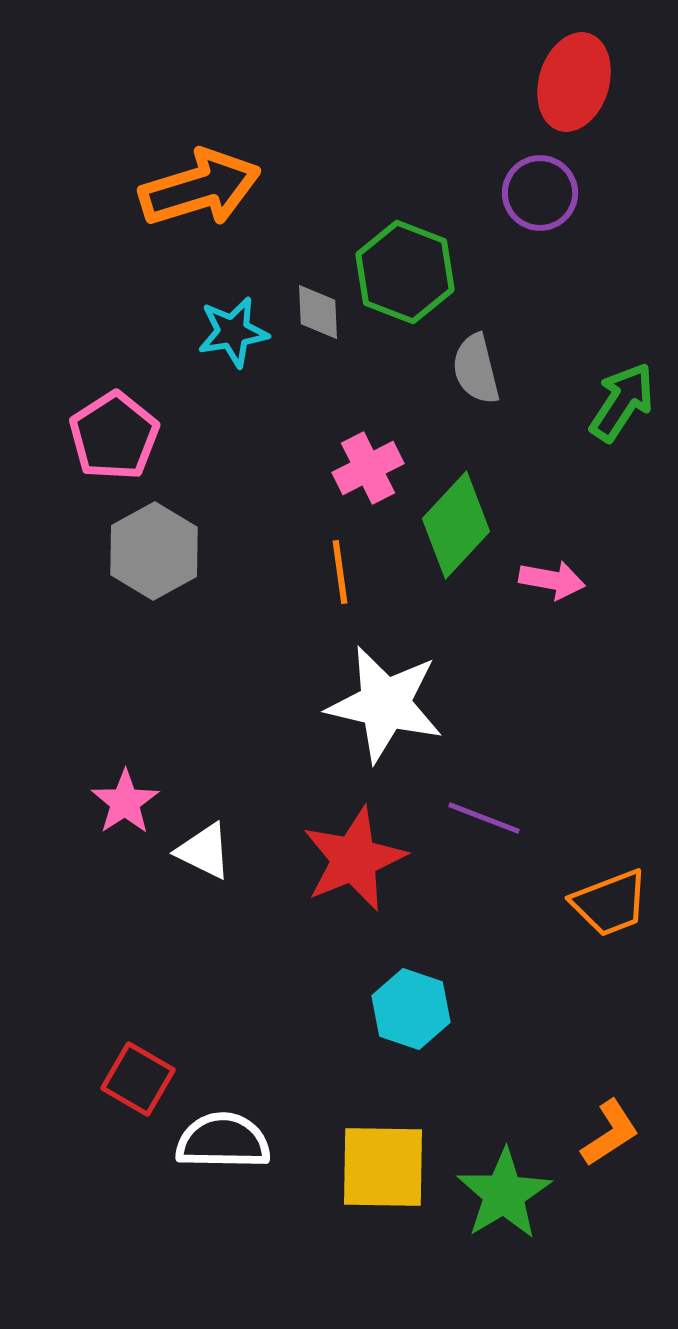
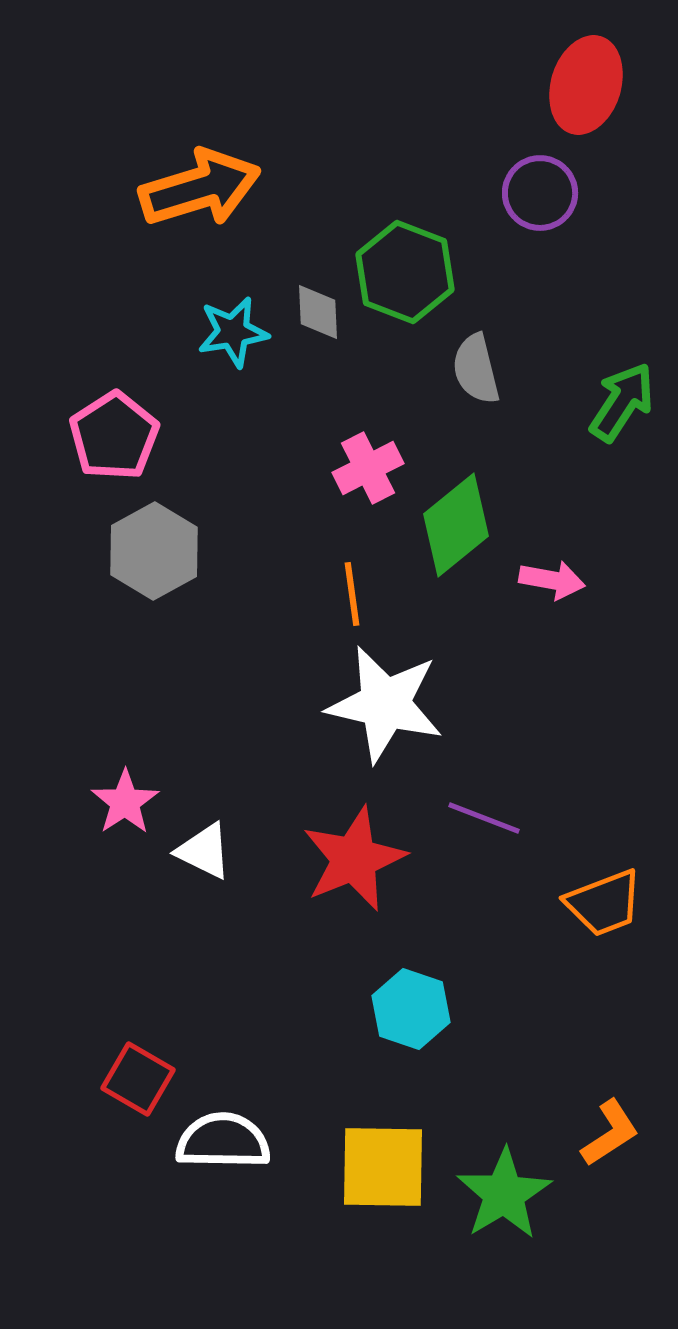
red ellipse: moved 12 px right, 3 px down
green diamond: rotated 8 degrees clockwise
orange line: moved 12 px right, 22 px down
orange trapezoid: moved 6 px left
